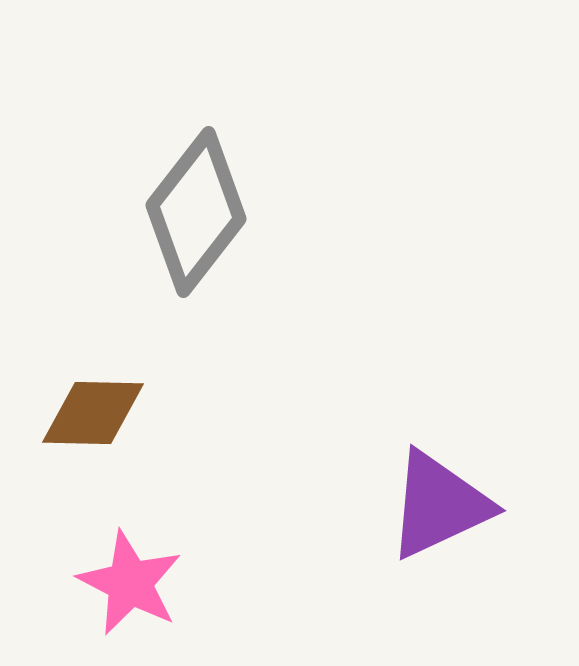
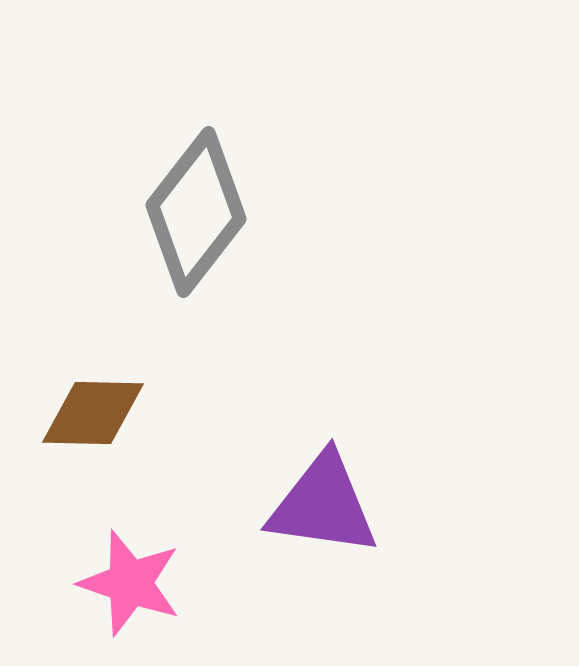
purple triangle: moved 116 px left; rotated 33 degrees clockwise
pink star: rotated 8 degrees counterclockwise
